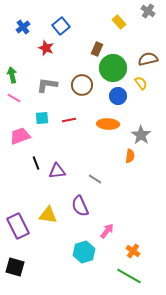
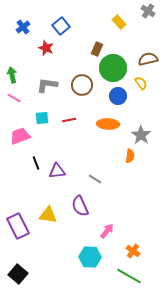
cyan hexagon: moved 6 px right, 5 px down; rotated 20 degrees clockwise
black square: moved 3 px right, 7 px down; rotated 24 degrees clockwise
